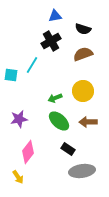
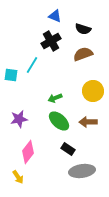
blue triangle: rotated 32 degrees clockwise
yellow circle: moved 10 px right
